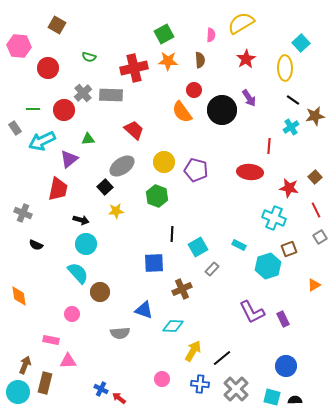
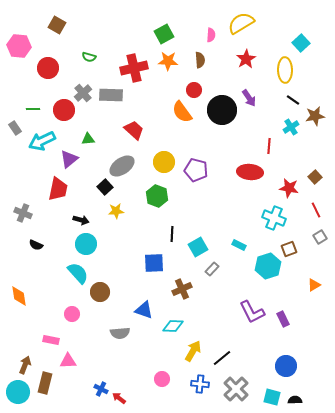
yellow ellipse at (285, 68): moved 2 px down
